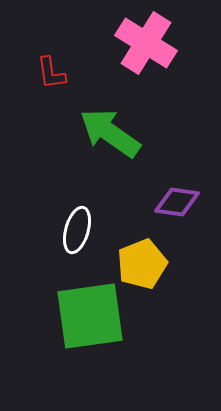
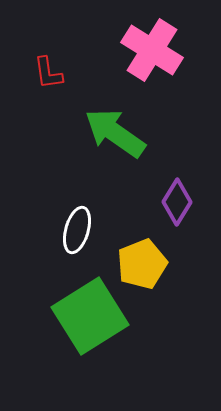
pink cross: moved 6 px right, 7 px down
red L-shape: moved 3 px left
green arrow: moved 5 px right
purple diamond: rotated 66 degrees counterclockwise
green square: rotated 24 degrees counterclockwise
